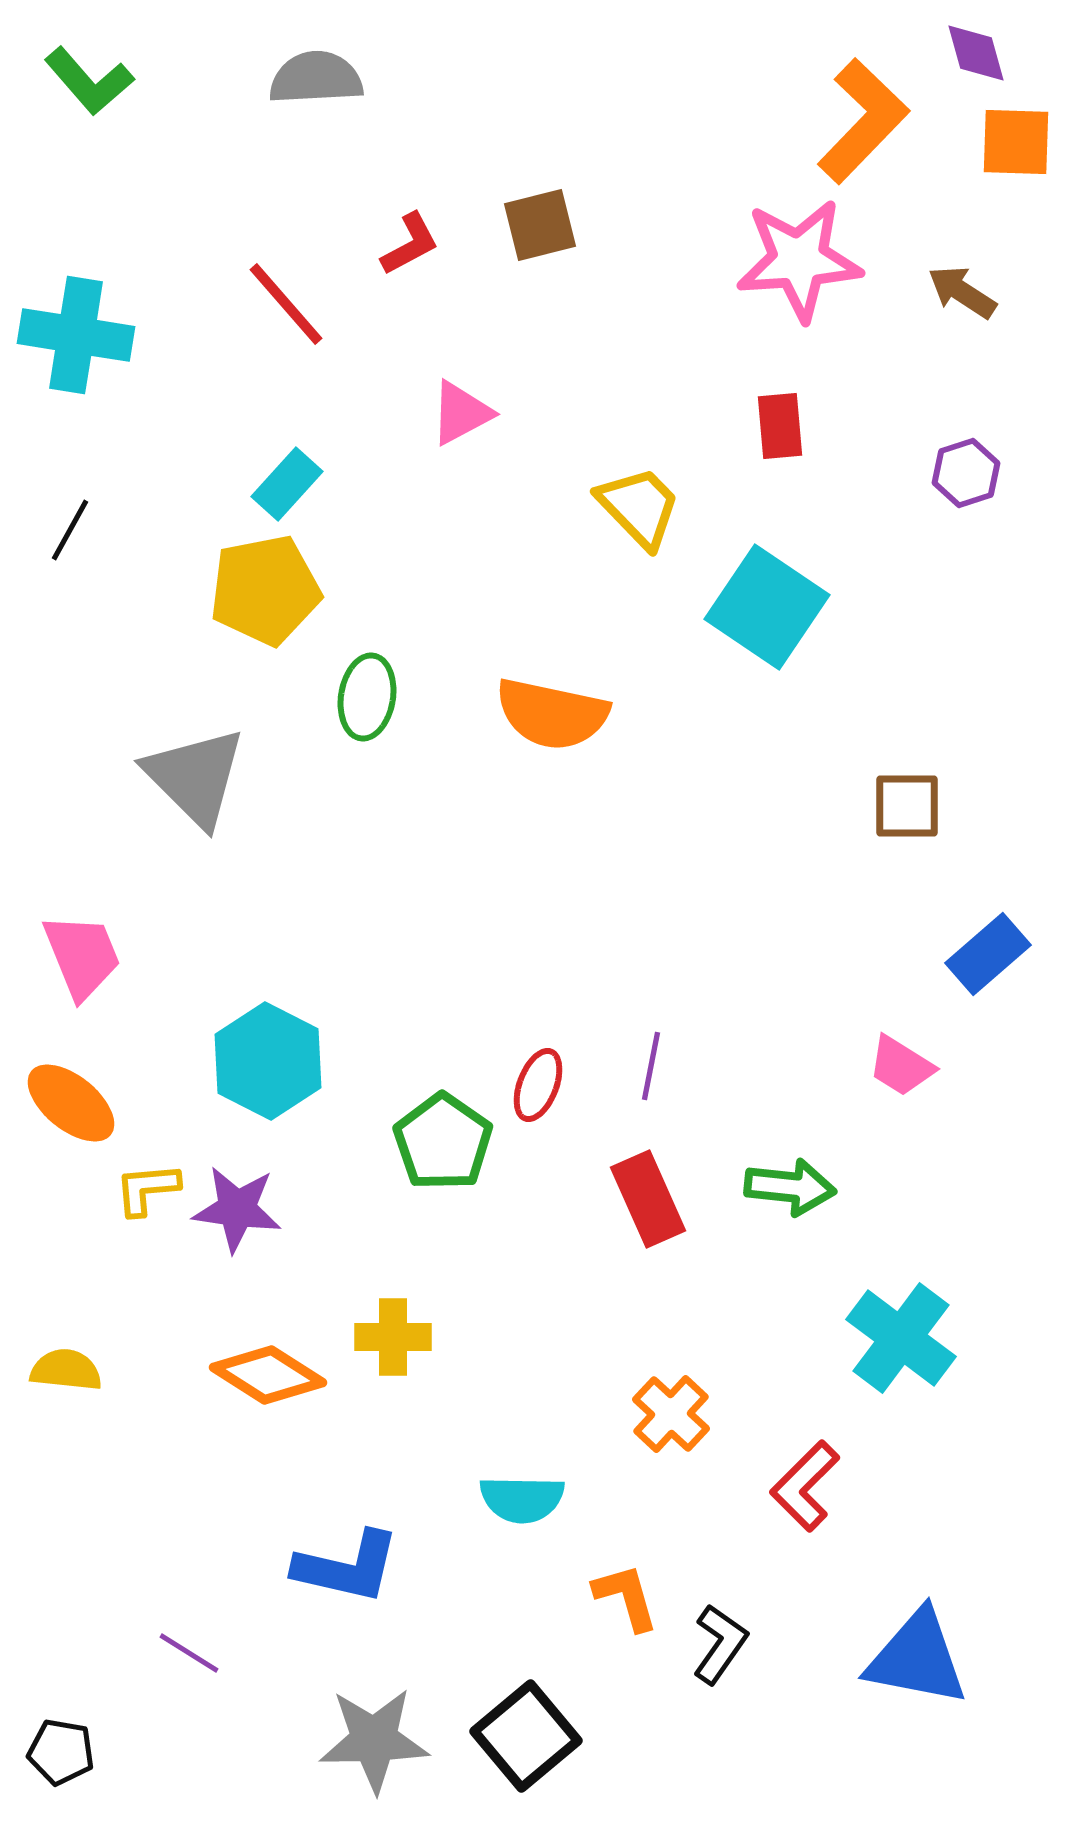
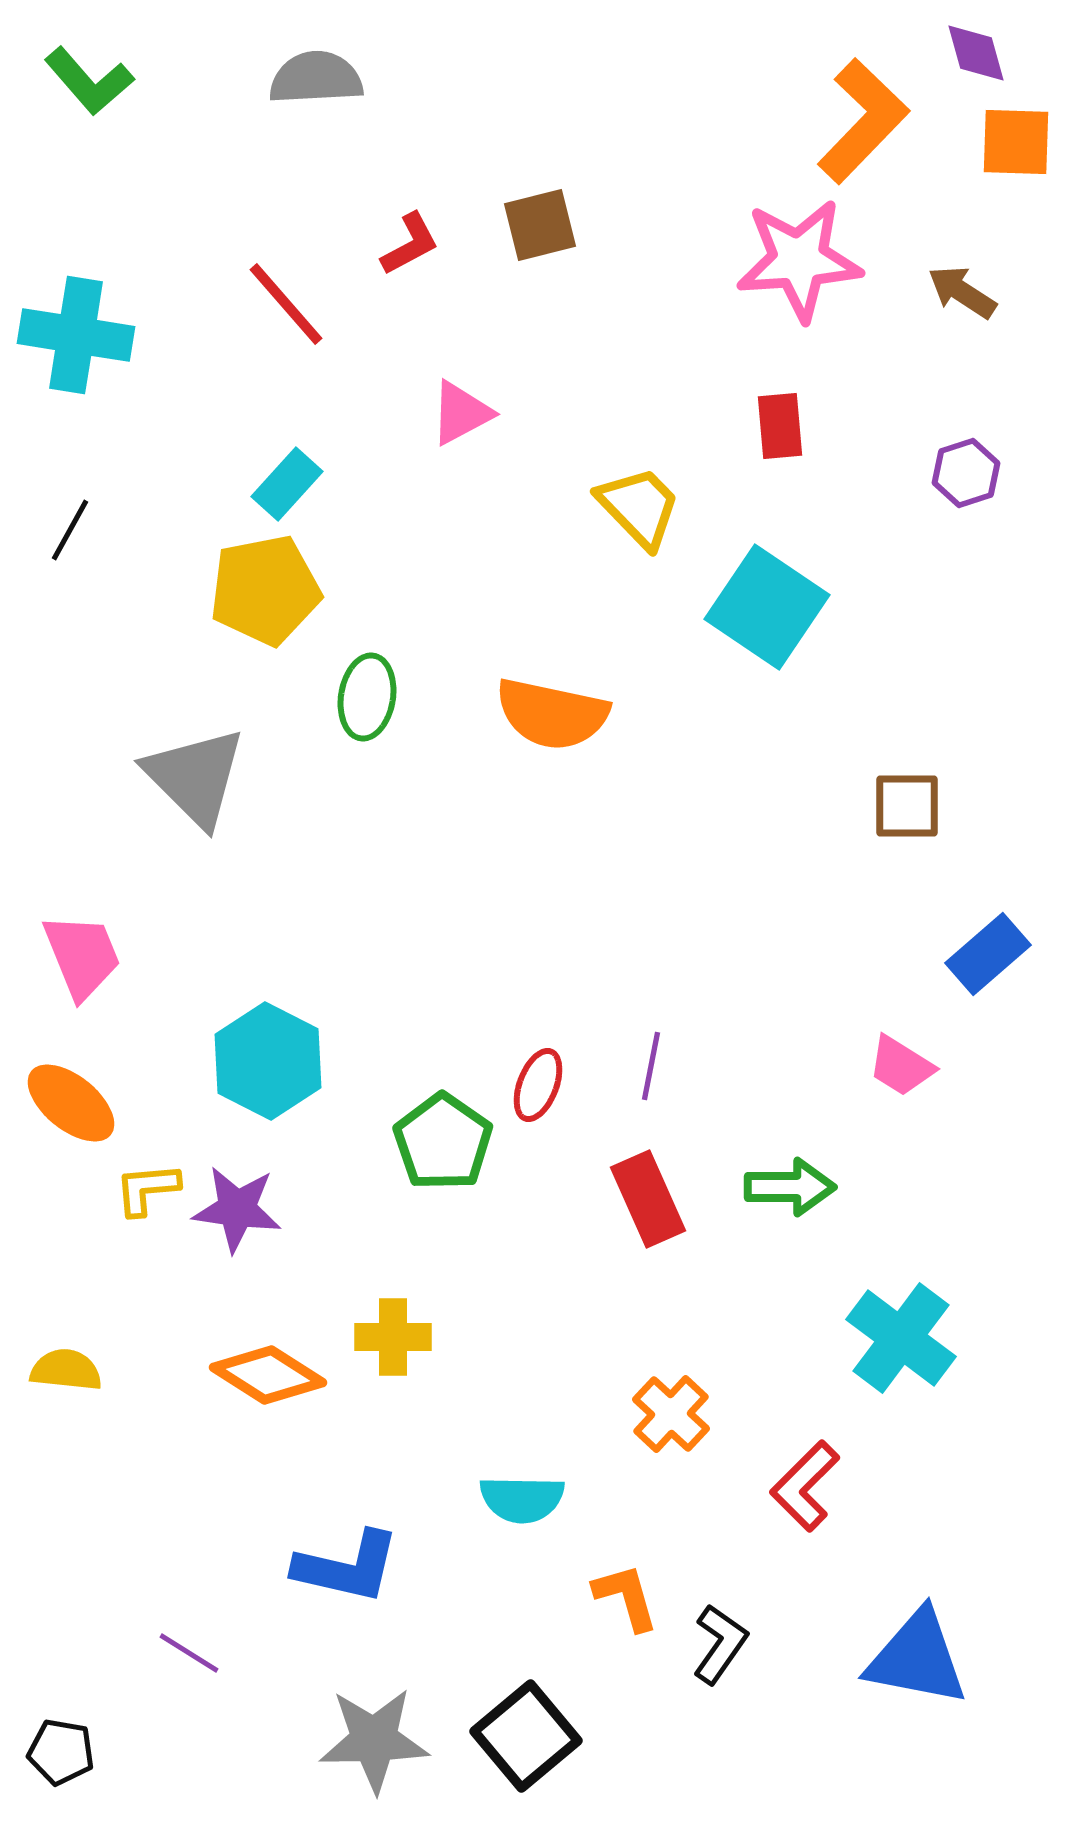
green arrow at (790, 1187): rotated 6 degrees counterclockwise
